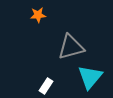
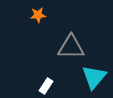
gray triangle: rotated 16 degrees clockwise
cyan triangle: moved 4 px right
